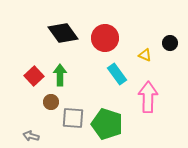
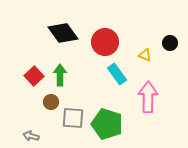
red circle: moved 4 px down
